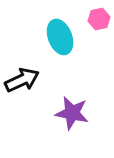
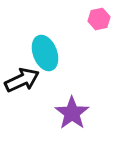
cyan ellipse: moved 15 px left, 16 px down
purple star: rotated 24 degrees clockwise
